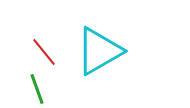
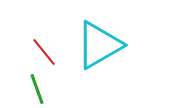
cyan triangle: moved 6 px up
